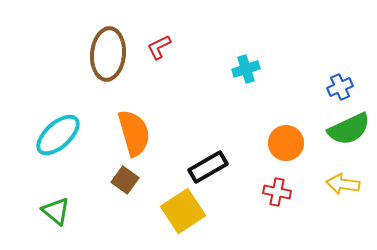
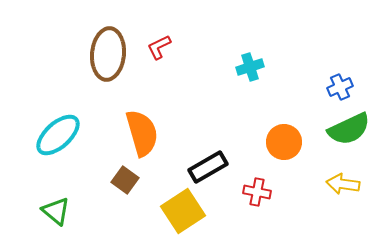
cyan cross: moved 4 px right, 2 px up
orange semicircle: moved 8 px right
orange circle: moved 2 px left, 1 px up
red cross: moved 20 px left
